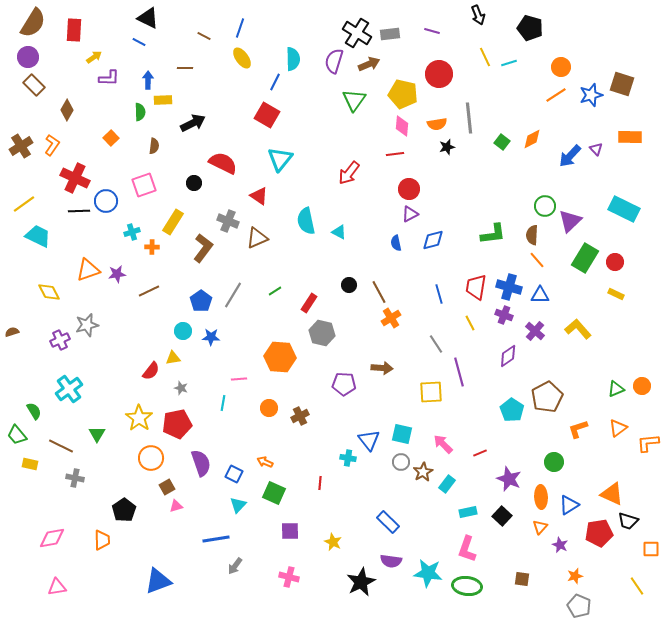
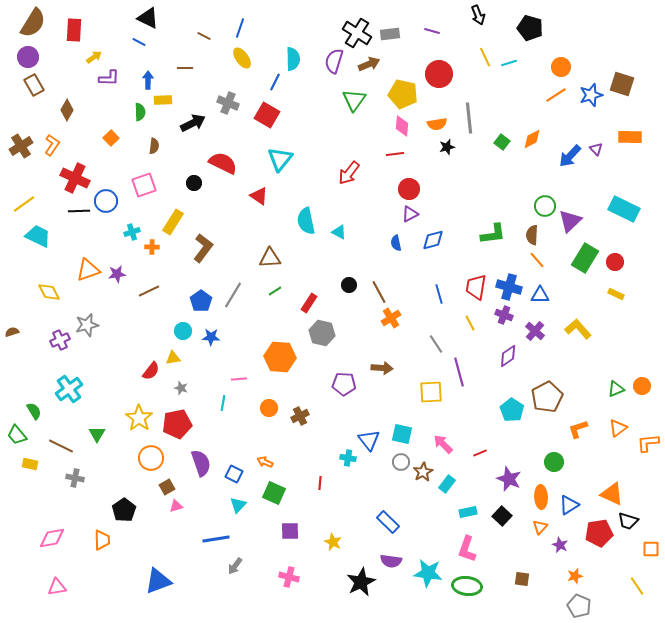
brown rectangle at (34, 85): rotated 15 degrees clockwise
gray cross at (228, 221): moved 118 px up
brown triangle at (257, 238): moved 13 px right, 20 px down; rotated 20 degrees clockwise
